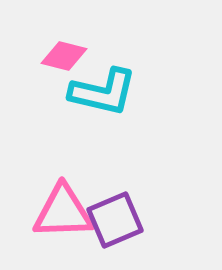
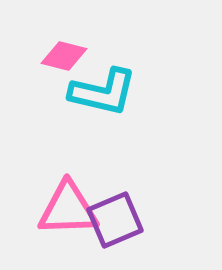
pink triangle: moved 5 px right, 3 px up
